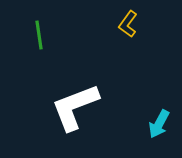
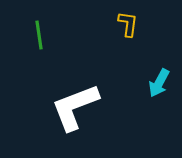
yellow L-shape: rotated 152 degrees clockwise
cyan arrow: moved 41 px up
